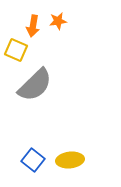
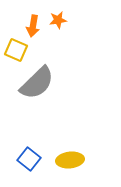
orange star: moved 1 px up
gray semicircle: moved 2 px right, 2 px up
blue square: moved 4 px left, 1 px up
